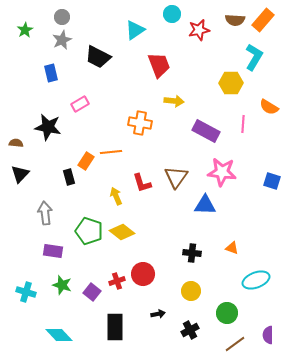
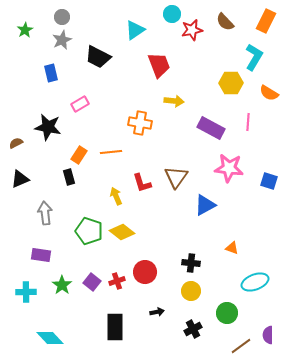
brown semicircle at (235, 20): moved 10 px left, 2 px down; rotated 42 degrees clockwise
orange rectangle at (263, 20): moved 3 px right, 1 px down; rotated 15 degrees counterclockwise
red star at (199, 30): moved 7 px left
orange semicircle at (269, 107): moved 14 px up
pink line at (243, 124): moved 5 px right, 2 px up
purple rectangle at (206, 131): moved 5 px right, 3 px up
brown semicircle at (16, 143): rotated 32 degrees counterclockwise
orange rectangle at (86, 161): moved 7 px left, 6 px up
pink star at (222, 172): moved 7 px right, 4 px up
black triangle at (20, 174): moved 5 px down; rotated 24 degrees clockwise
blue square at (272, 181): moved 3 px left
blue triangle at (205, 205): rotated 30 degrees counterclockwise
purple rectangle at (53, 251): moved 12 px left, 4 px down
black cross at (192, 253): moved 1 px left, 10 px down
red circle at (143, 274): moved 2 px right, 2 px up
cyan ellipse at (256, 280): moved 1 px left, 2 px down
green star at (62, 285): rotated 18 degrees clockwise
cyan cross at (26, 292): rotated 18 degrees counterclockwise
purple square at (92, 292): moved 10 px up
black arrow at (158, 314): moved 1 px left, 2 px up
black cross at (190, 330): moved 3 px right, 1 px up
cyan diamond at (59, 335): moved 9 px left, 3 px down
brown line at (235, 344): moved 6 px right, 2 px down
